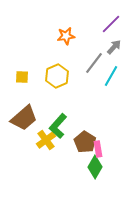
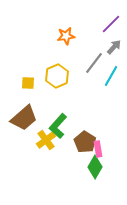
yellow square: moved 6 px right, 6 px down
